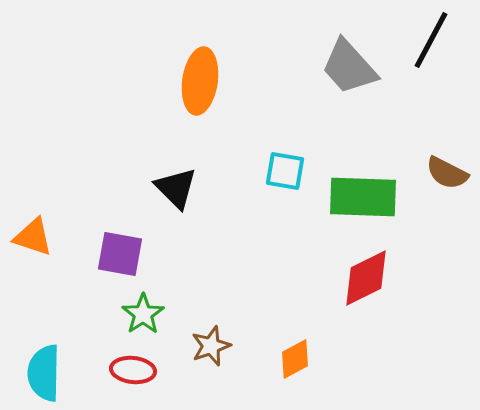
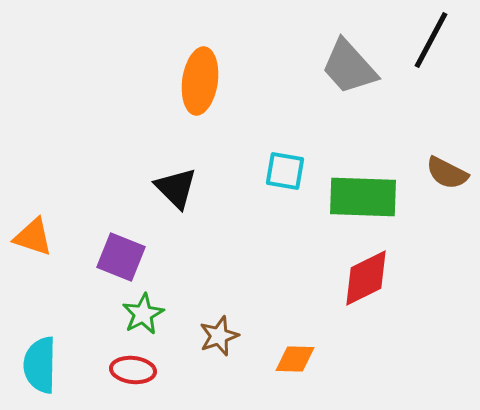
purple square: moved 1 px right, 3 px down; rotated 12 degrees clockwise
green star: rotated 6 degrees clockwise
brown star: moved 8 px right, 10 px up
orange diamond: rotated 30 degrees clockwise
cyan semicircle: moved 4 px left, 8 px up
